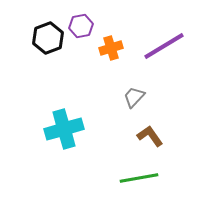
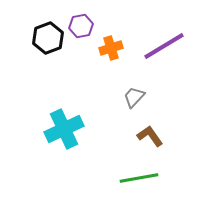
cyan cross: rotated 9 degrees counterclockwise
